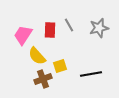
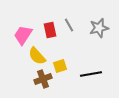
red rectangle: rotated 14 degrees counterclockwise
